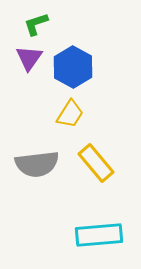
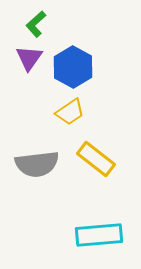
green L-shape: rotated 24 degrees counterclockwise
yellow trapezoid: moved 2 px up; rotated 24 degrees clockwise
yellow rectangle: moved 4 px up; rotated 12 degrees counterclockwise
